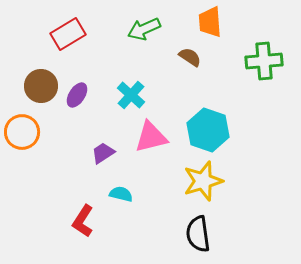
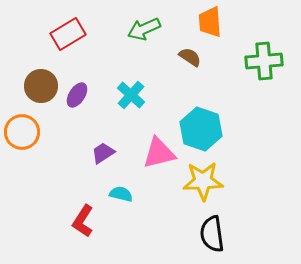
cyan hexagon: moved 7 px left, 1 px up
pink triangle: moved 8 px right, 16 px down
yellow star: rotated 15 degrees clockwise
black semicircle: moved 14 px right
